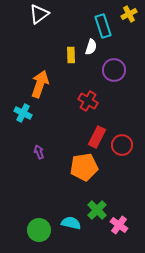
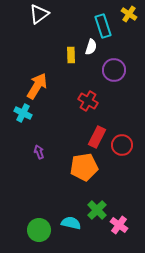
yellow cross: rotated 28 degrees counterclockwise
orange arrow: moved 3 px left, 2 px down; rotated 12 degrees clockwise
